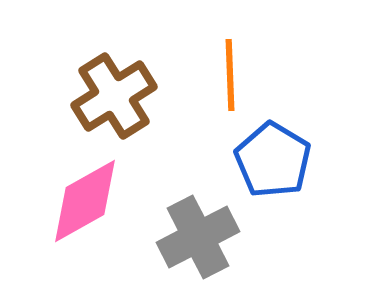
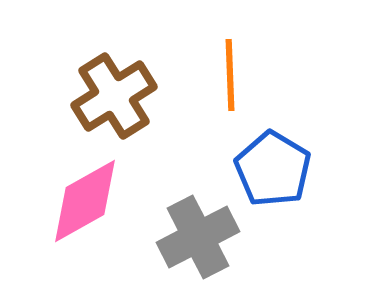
blue pentagon: moved 9 px down
